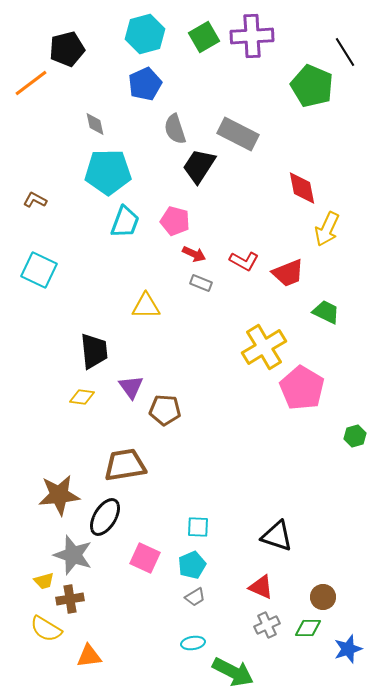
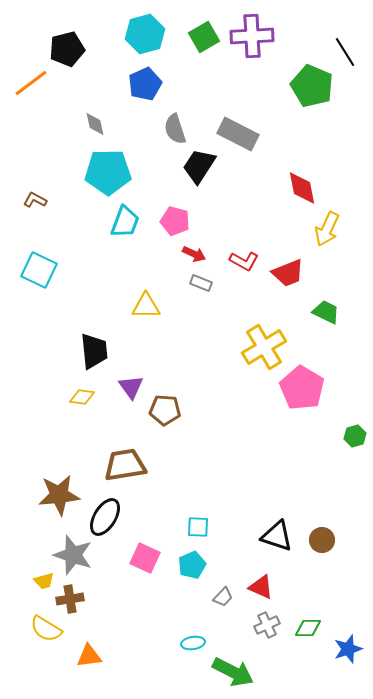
gray trapezoid at (195, 597): moved 28 px right; rotated 15 degrees counterclockwise
brown circle at (323, 597): moved 1 px left, 57 px up
